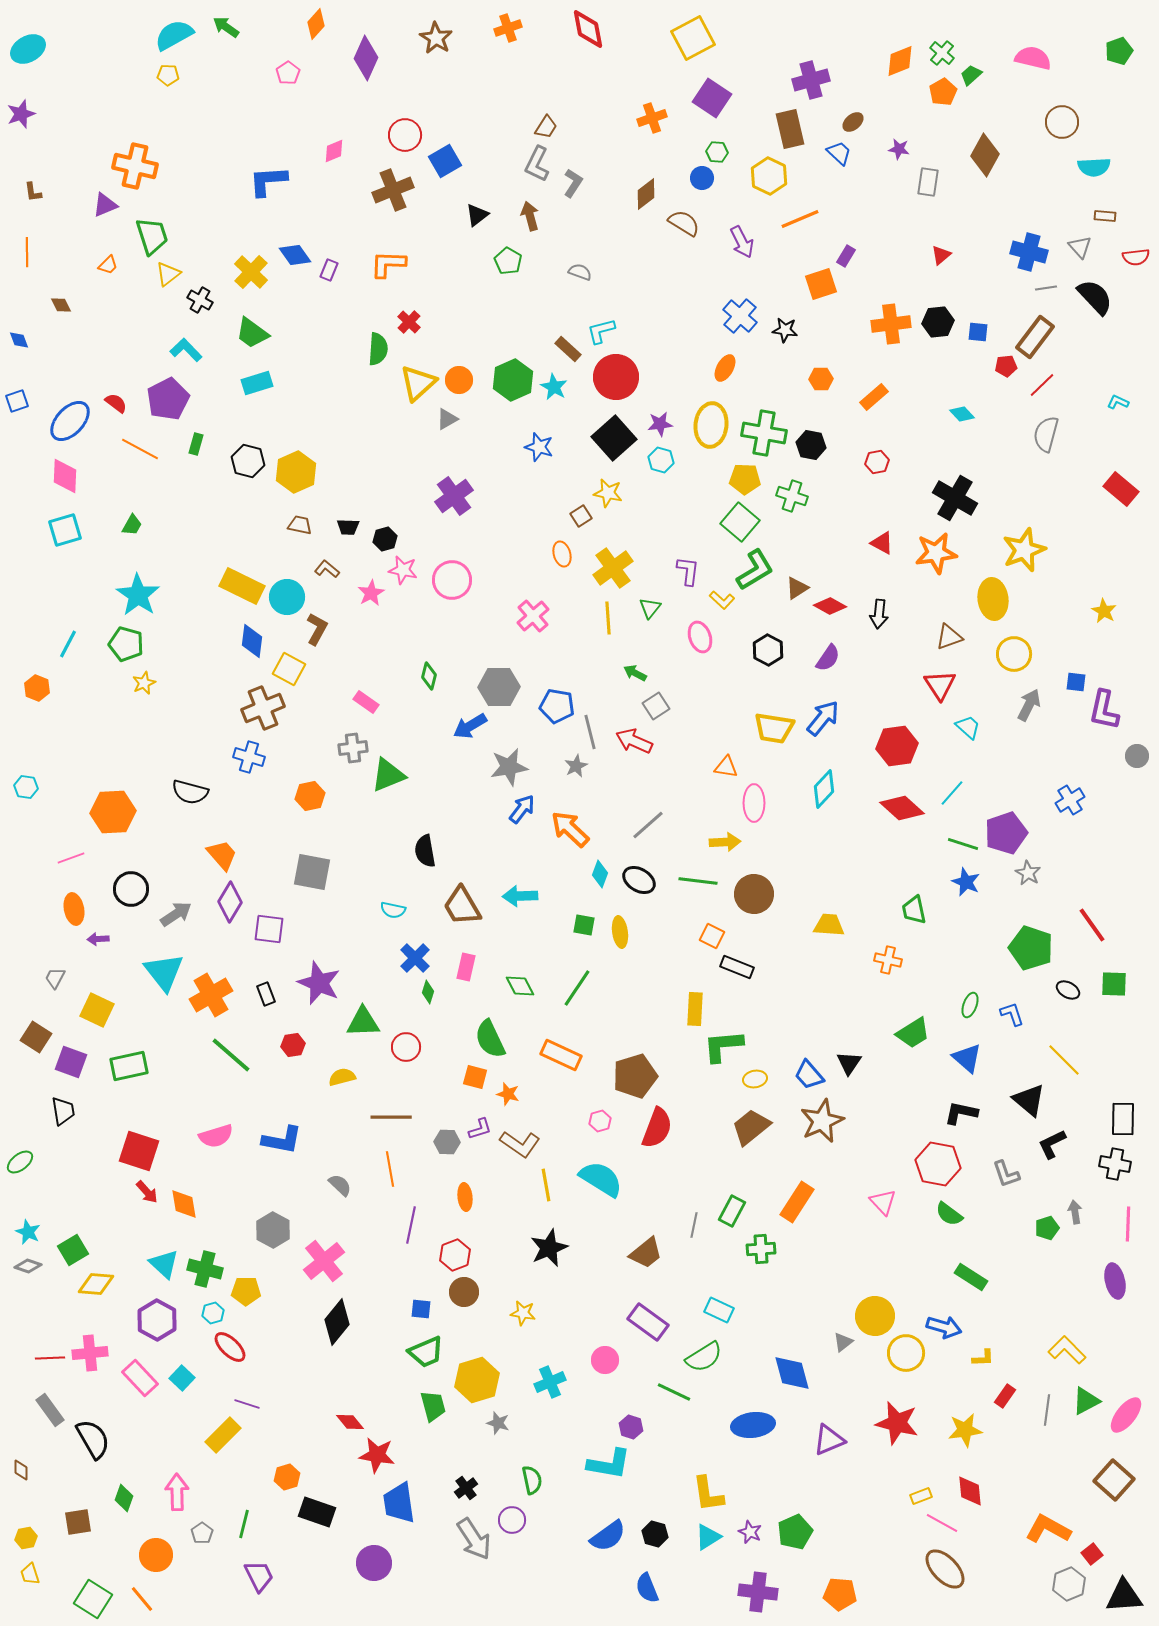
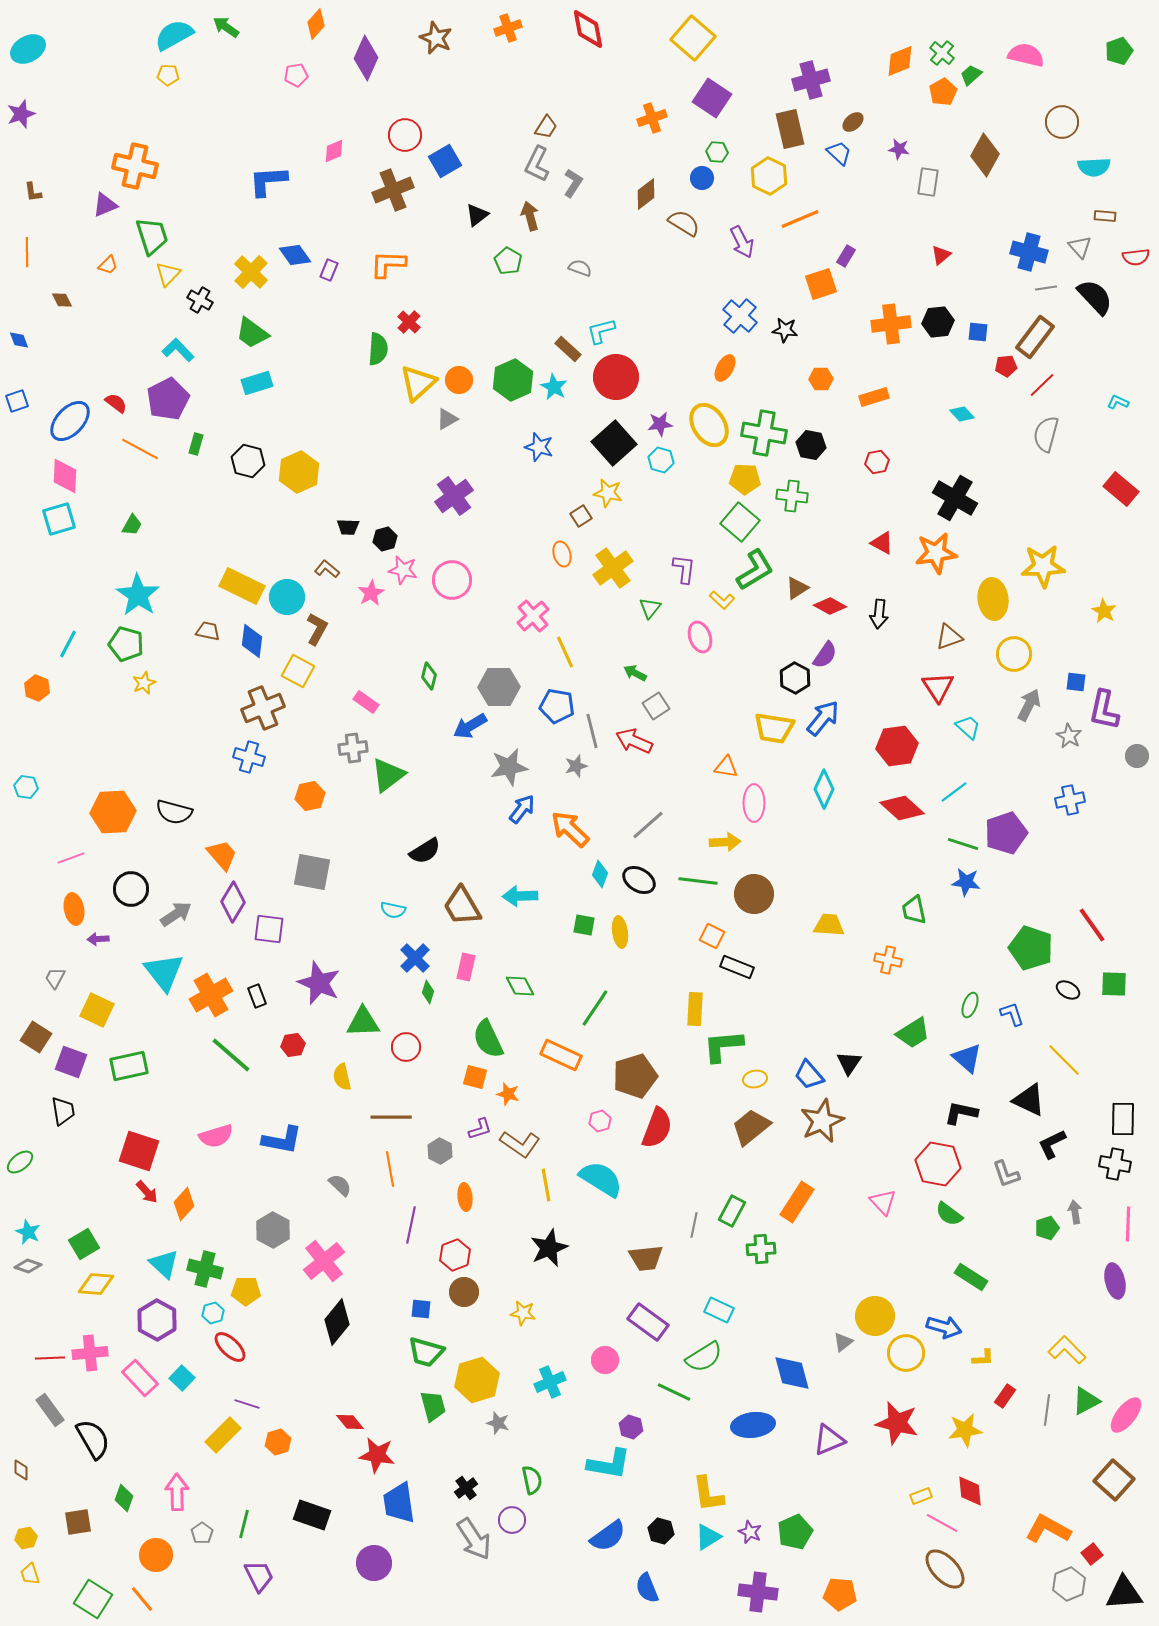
brown star at (436, 38): rotated 8 degrees counterclockwise
yellow square at (693, 38): rotated 21 degrees counterclockwise
pink semicircle at (1033, 58): moved 7 px left, 3 px up
pink pentagon at (288, 73): moved 8 px right, 2 px down; rotated 25 degrees clockwise
gray semicircle at (580, 272): moved 4 px up
yellow triangle at (168, 274): rotated 8 degrees counterclockwise
brown diamond at (61, 305): moved 1 px right, 5 px up
cyan L-shape at (186, 350): moved 8 px left
orange rectangle at (874, 397): rotated 24 degrees clockwise
yellow ellipse at (711, 425): moved 2 px left; rotated 39 degrees counterclockwise
black square at (614, 438): moved 5 px down
yellow hexagon at (296, 472): moved 3 px right
green cross at (792, 496): rotated 12 degrees counterclockwise
brown trapezoid at (300, 525): moved 92 px left, 106 px down
cyan square at (65, 530): moved 6 px left, 11 px up
yellow star at (1024, 550): moved 19 px right, 16 px down; rotated 18 degrees clockwise
purple L-shape at (688, 571): moved 4 px left, 2 px up
yellow line at (608, 618): moved 43 px left, 34 px down; rotated 20 degrees counterclockwise
black hexagon at (768, 650): moved 27 px right, 28 px down
purple semicircle at (828, 658): moved 3 px left, 3 px up
yellow square at (289, 669): moved 9 px right, 2 px down
red triangle at (940, 685): moved 2 px left, 2 px down
gray line at (590, 732): moved 2 px right, 1 px up
gray star at (576, 766): rotated 10 degrees clockwise
green triangle at (388, 775): rotated 15 degrees counterclockwise
cyan diamond at (824, 789): rotated 18 degrees counterclockwise
black semicircle at (190, 792): moved 16 px left, 20 px down
cyan line at (952, 793): moved 2 px right, 1 px up; rotated 12 degrees clockwise
blue cross at (1070, 800): rotated 20 degrees clockwise
black semicircle at (425, 851): rotated 112 degrees counterclockwise
gray star at (1028, 873): moved 41 px right, 137 px up
blue star at (966, 882): rotated 16 degrees counterclockwise
purple diamond at (230, 902): moved 3 px right
green line at (577, 988): moved 18 px right, 20 px down
black rectangle at (266, 994): moved 9 px left, 2 px down
green semicircle at (490, 1039): moved 2 px left
yellow semicircle at (342, 1077): rotated 88 degrees counterclockwise
black triangle at (1029, 1100): rotated 15 degrees counterclockwise
gray hexagon at (447, 1142): moved 7 px left, 9 px down; rotated 25 degrees clockwise
orange diamond at (184, 1204): rotated 52 degrees clockwise
green square at (73, 1250): moved 11 px right, 6 px up
brown trapezoid at (646, 1253): moved 5 px down; rotated 33 degrees clockwise
green trapezoid at (426, 1352): rotated 39 degrees clockwise
orange hexagon at (287, 1477): moved 9 px left, 35 px up
black rectangle at (317, 1512): moved 5 px left, 3 px down
black hexagon at (655, 1534): moved 6 px right, 3 px up
black triangle at (1124, 1596): moved 3 px up
